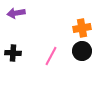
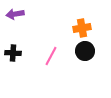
purple arrow: moved 1 px left, 1 px down
black circle: moved 3 px right
